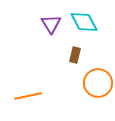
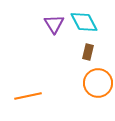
purple triangle: moved 3 px right
brown rectangle: moved 13 px right, 3 px up
